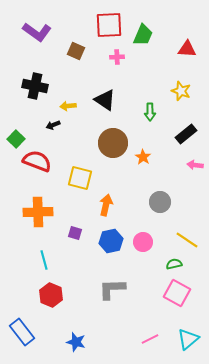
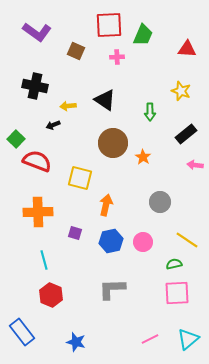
pink square: rotated 32 degrees counterclockwise
